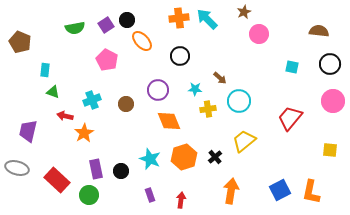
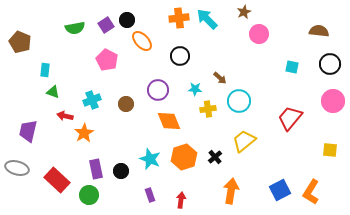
orange L-shape at (311, 192): rotated 20 degrees clockwise
